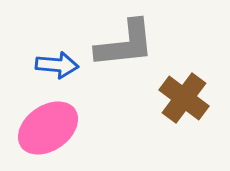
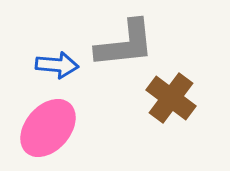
brown cross: moved 13 px left
pink ellipse: rotated 14 degrees counterclockwise
